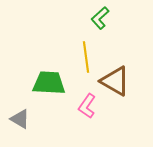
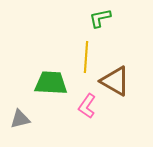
green L-shape: rotated 30 degrees clockwise
yellow line: rotated 12 degrees clockwise
green trapezoid: moved 2 px right
gray triangle: rotated 45 degrees counterclockwise
